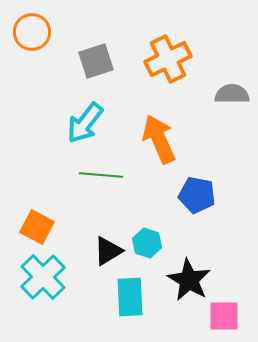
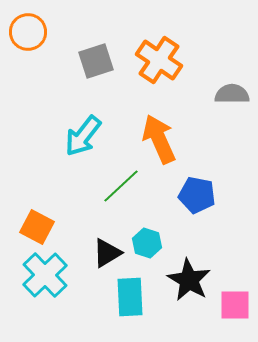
orange circle: moved 4 px left
orange cross: moved 9 px left, 1 px down; rotated 30 degrees counterclockwise
cyan arrow: moved 2 px left, 13 px down
green line: moved 20 px right, 11 px down; rotated 48 degrees counterclockwise
black triangle: moved 1 px left, 2 px down
cyan cross: moved 2 px right, 2 px up
pink square: moved 11 px right, 11 px up
